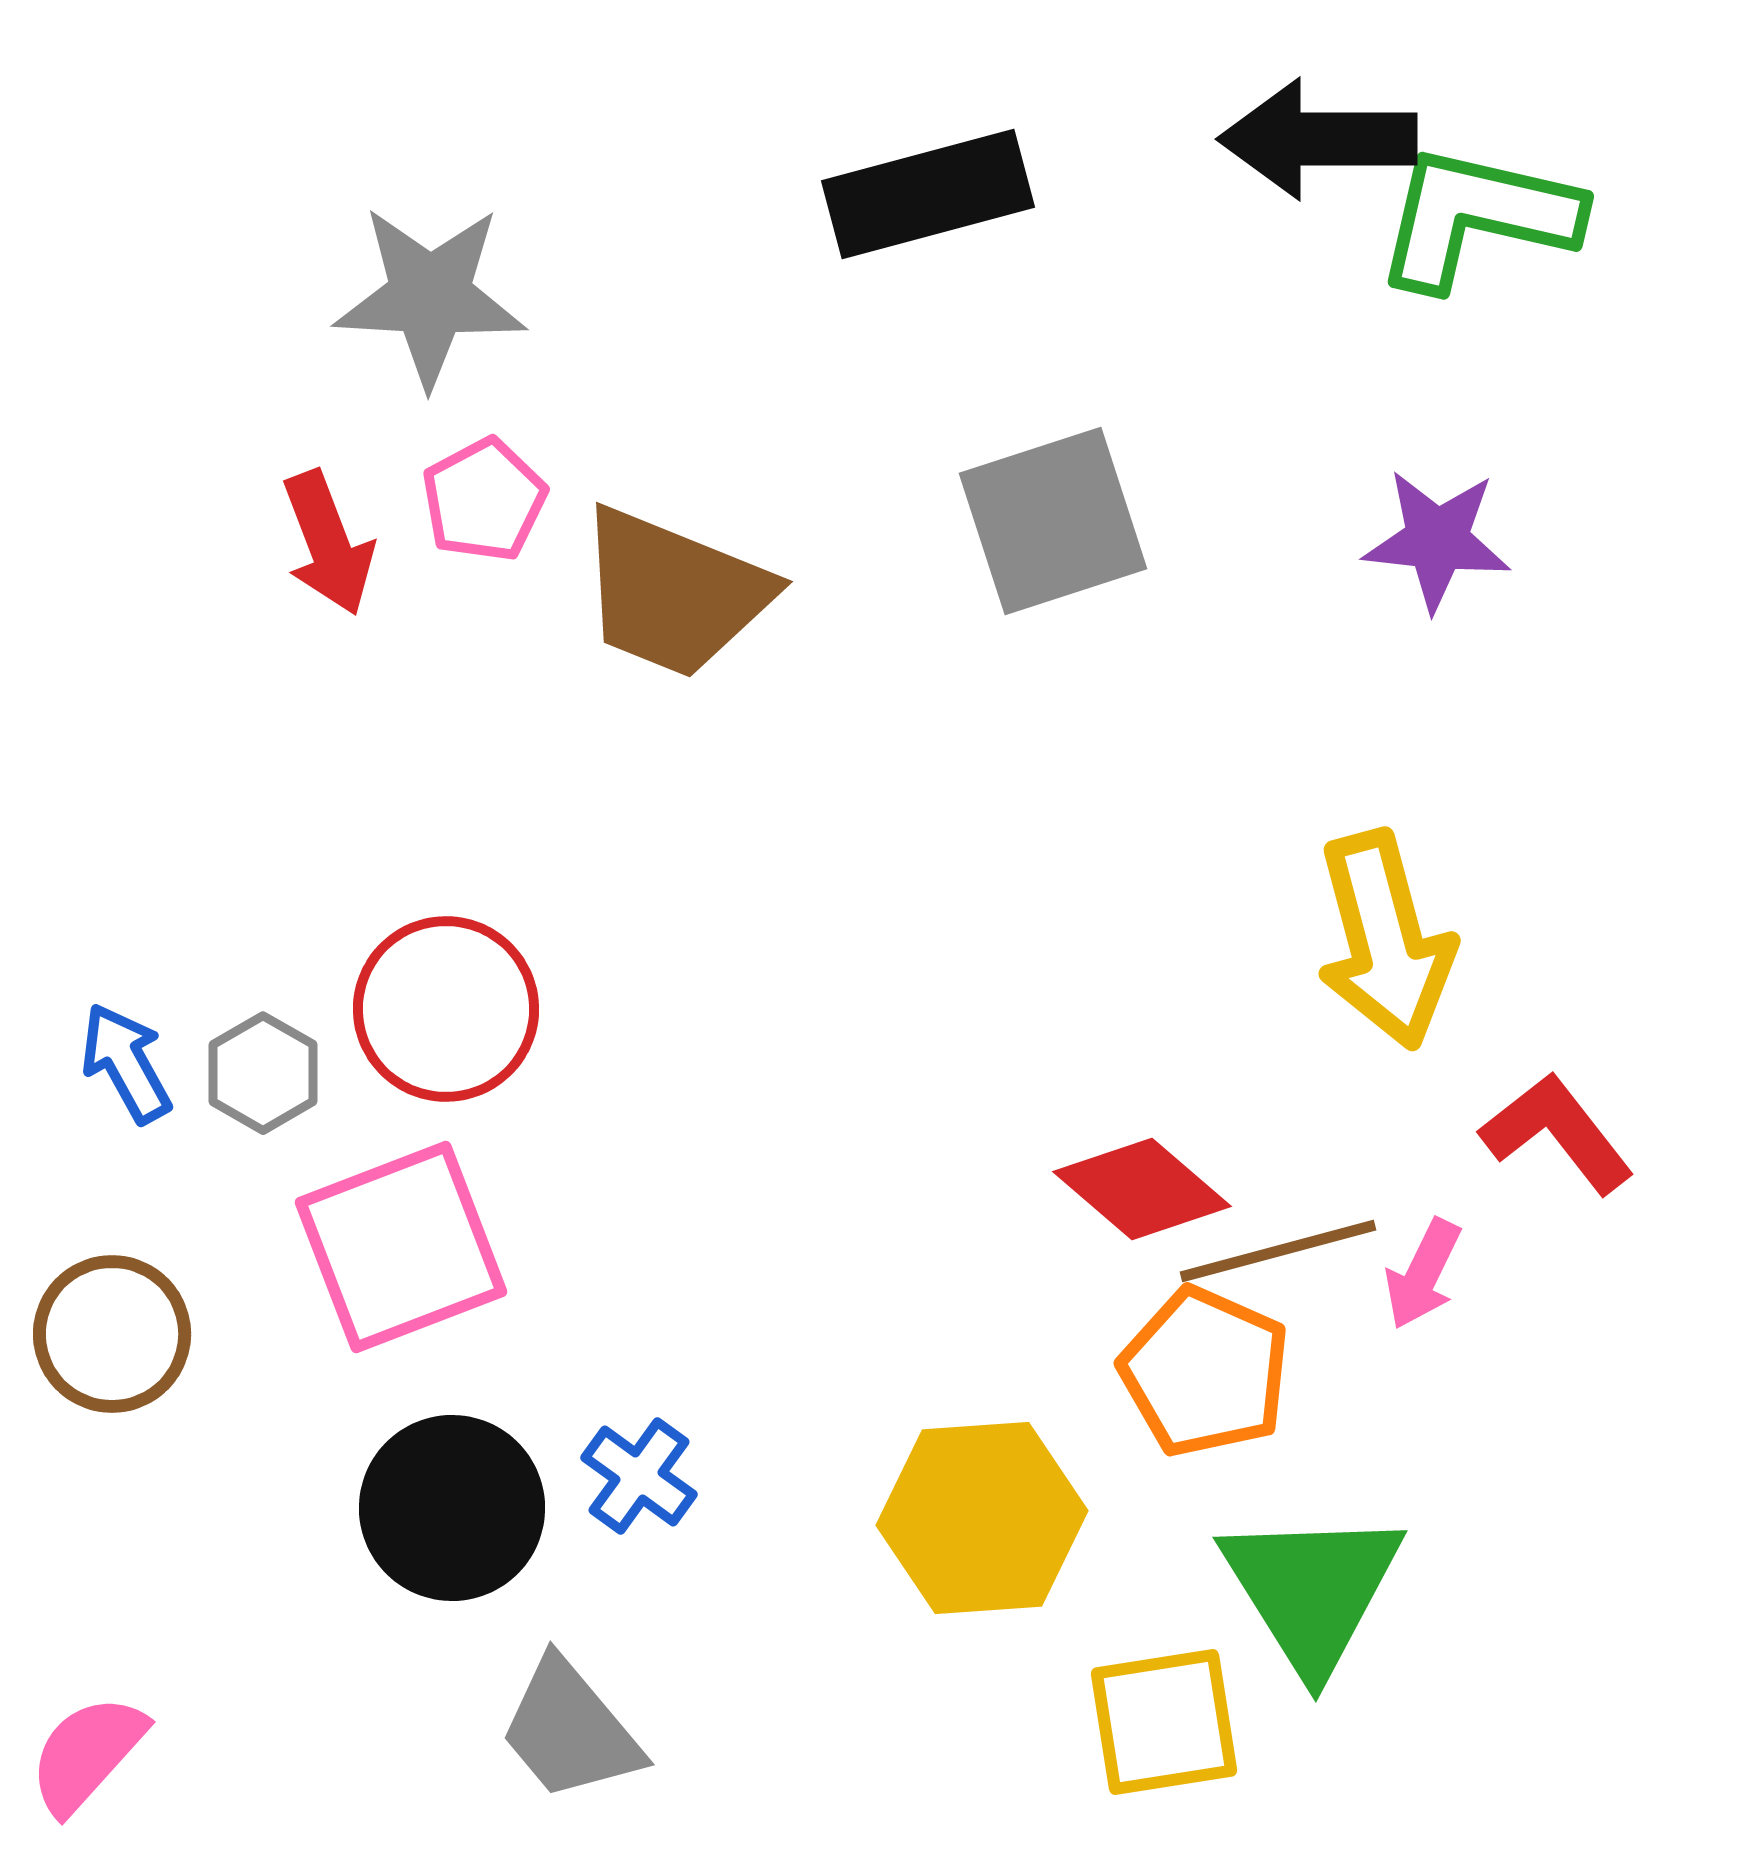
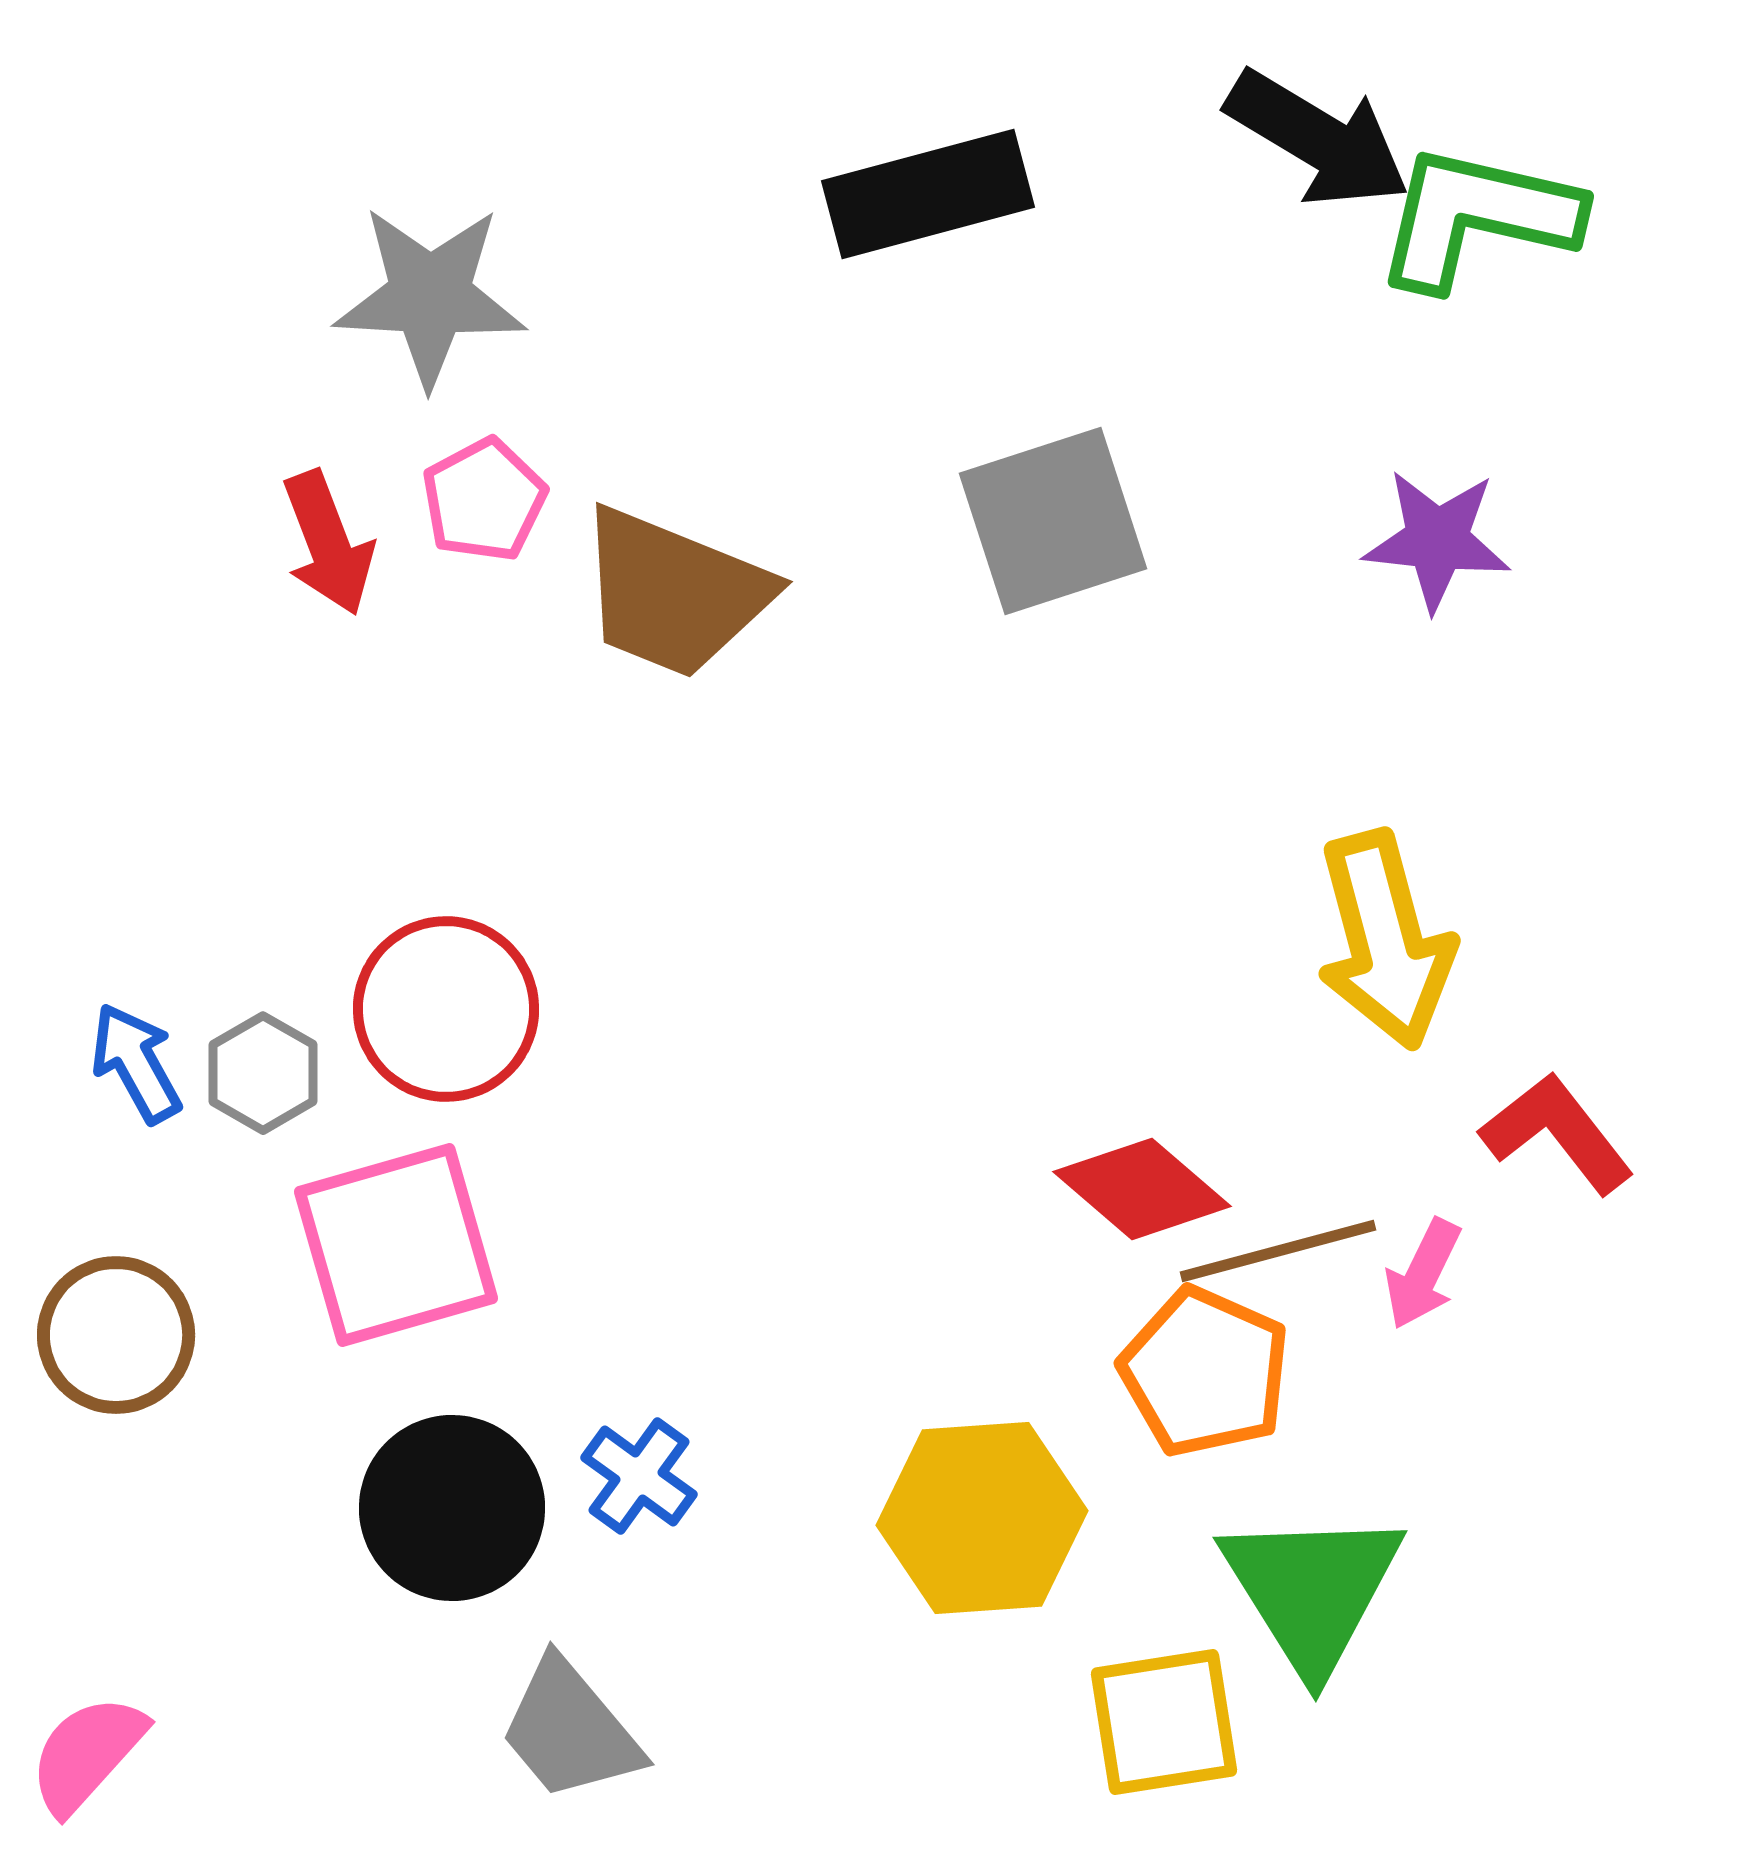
black arrow: rotated 149 degrees counterclockwise
blue arrow: moved 10 px right
pink square: moved 5 px left, 2 px up; rotated 5 degrees clockwise
brown circle: moved 4 px right, 1 px down
